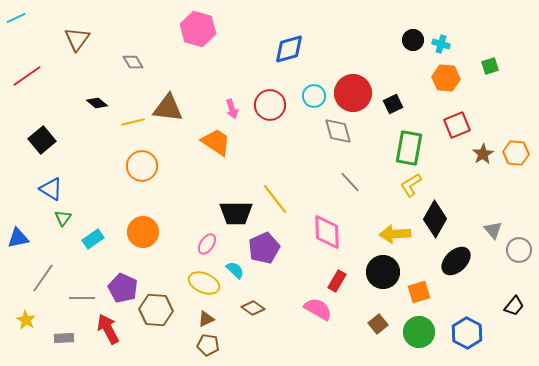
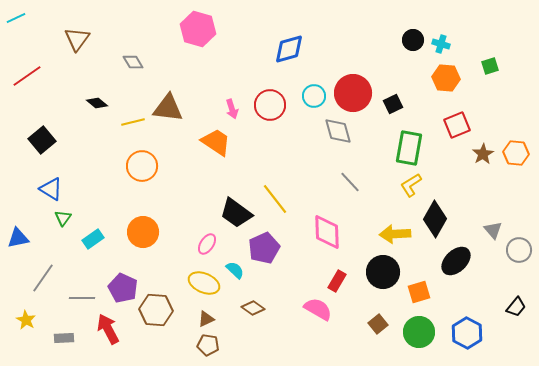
black trapezoid at (236, 213): rotated 36 degrees clockwise
black trapezoid at (514, 306): moved 2 px right, 1 px down
